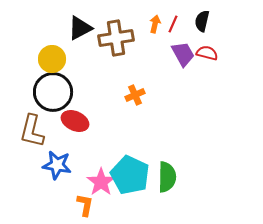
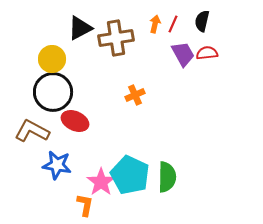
red semicircle: rotated 20 degrees counterclockwise
brown L-shape: rotated 104 degrees clockwise
